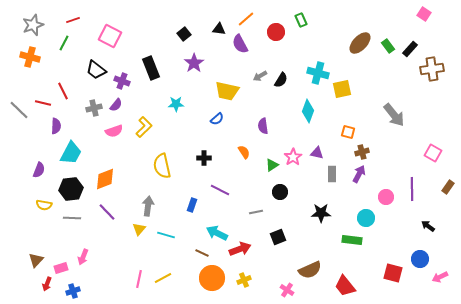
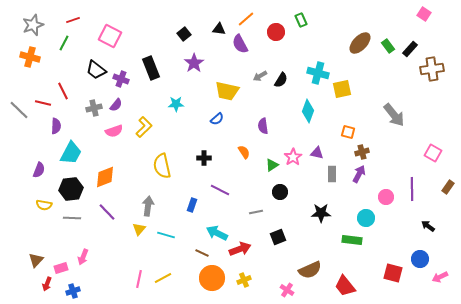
purple cross at (122, 81): moved 1 px left, 2 px up
orange diamond at (105, 179): moved 2 px up
